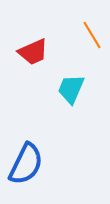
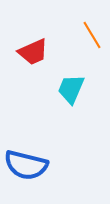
blue semicircle: moved 1 px down; rotated 78 degrees clockwise
